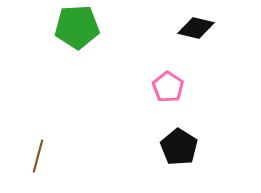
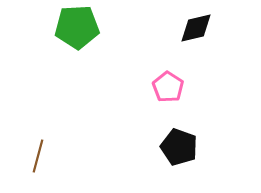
black diamond: rotated 27 degrees counterclockwise
black pentagon: rotated 12 degrees counterclockwise
